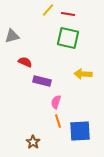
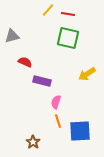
yellow arrow: moved 4 px right; rotated 36 degrees counterclockwise
